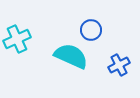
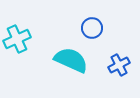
blue circle: moved 1 px right, 2 px up
cyan semicircle: moved 4 px down
